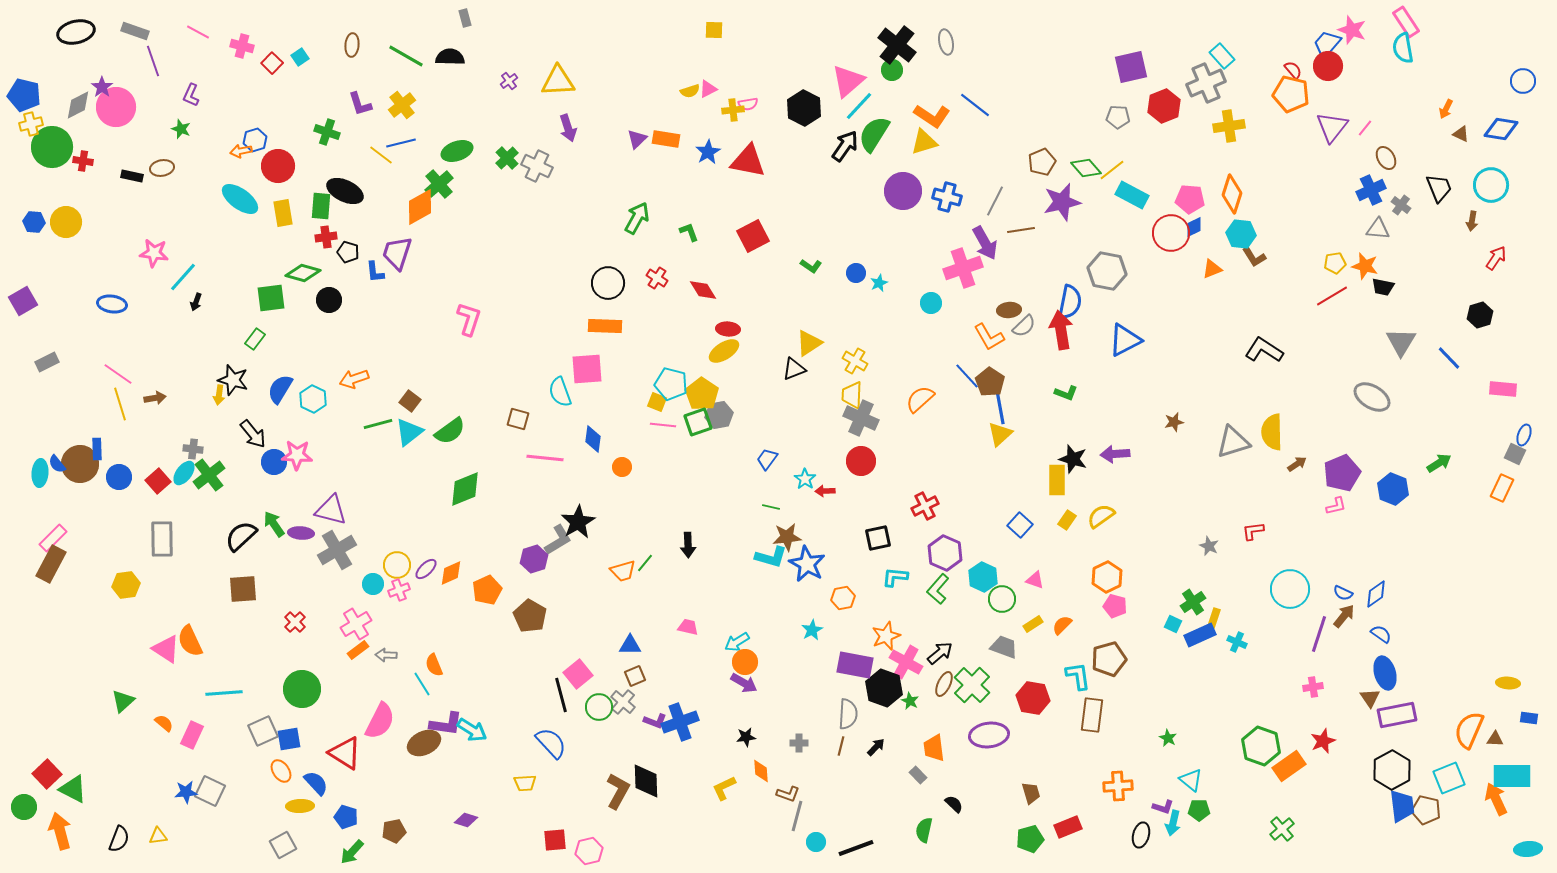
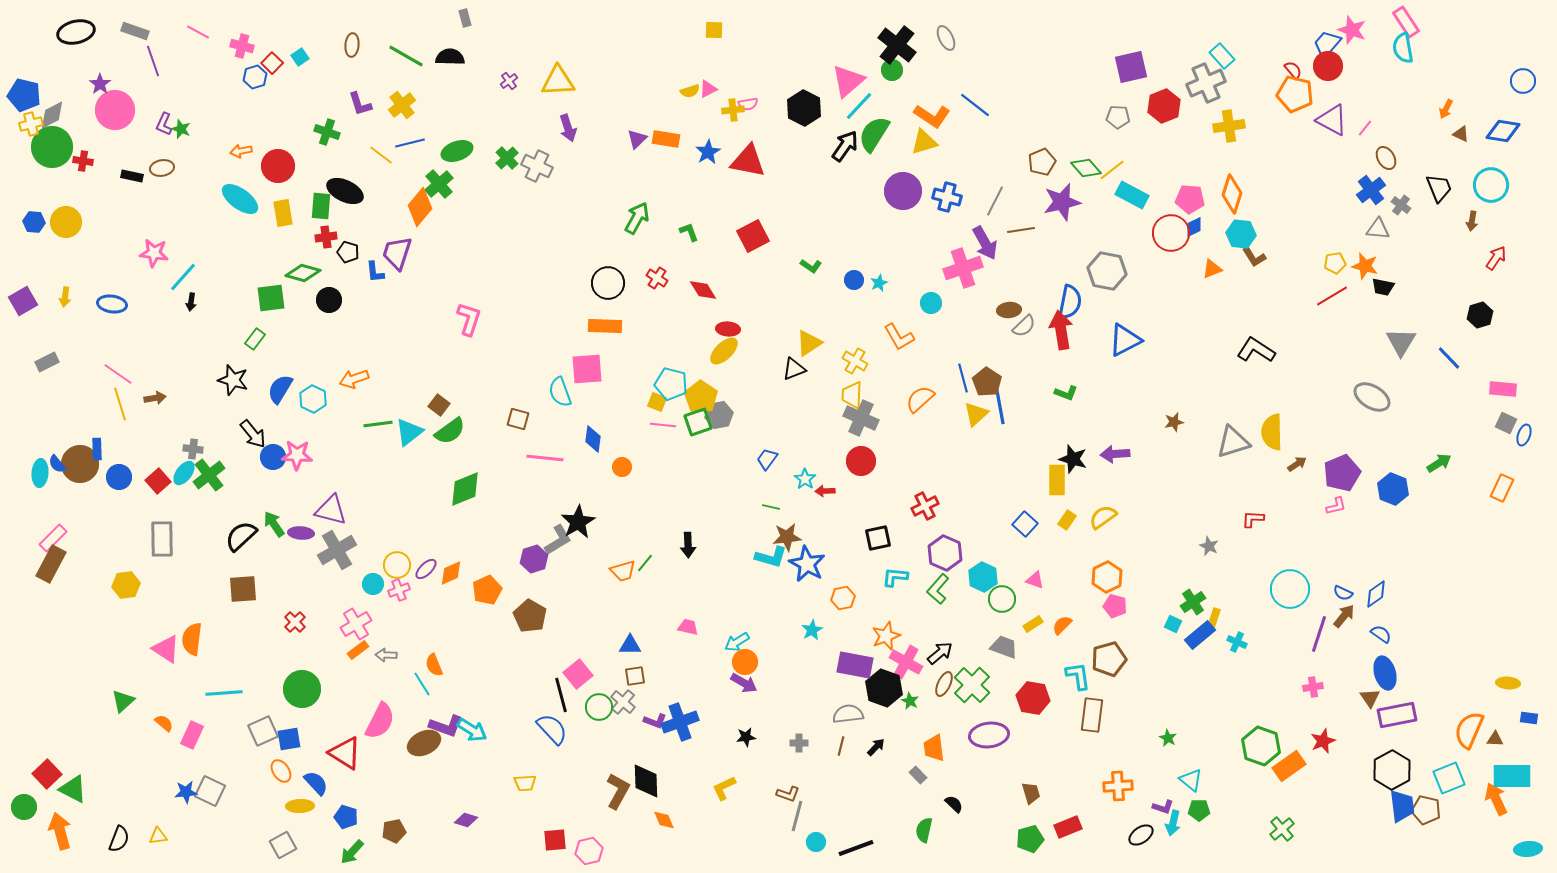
gray ellipse at (946, 42): moved 4 px up; rotated 15 degrees counterclockwise
purple star at (102, 87): moved 2 px left, 3 px up
orange pentagon at (1291, 94): moved 4 px right
purple L-shape at (191, 95): moved 27 px left, 29 px down
gray diamond at (78, 105): moved 26 px left, 10 px down
pink circle at (116, 107): moved 1 px left, 3 px down
purple triangle at (1332, 127): moved 7 px up; rotated 40 degrees counterclockwise
blue diamond at (1501, 129): moved 2 px right, 2 px down
blue hexagon at (255, 140): moved 63 px up
blue line at (401, 143): moved 9 px right
blue cross at (1371, 190): rotated 12 degrees counterclockwise
orange diamond at (420, 207): rotated 21 degrees counterclockwise
blue circle at (856, 273): moved 2 px left, 7 px down
black arrow at (196, 302): moved 5 px left; rotated 12 degrees counterclockwise
orange L-shape at (989, 337): moved 90 px left
black L-shape at (1264, 350): moved 8 px left
yellow ellipse at (724, 351): rotated 12 degrees counterclockwise
blue line at (967, 376): moved 4 px left, 2 px down; rotated 28 degrees clockwise
brown pentagon at (990, 382): moved 3 px left
yellow pentagon at (702, 394): moved 1 px left, 3 px down
yellow arrow at (219, 395): moved 154 px left, 98 px up
brown square at (410, 401): moved 29 px right, 4 px down
green line at (378, 424): rotated 8 degrees clockwise
yellow triangle at (1000, 434): moved 24 px left, 20 px up
gray square at (1515, 454): moved 9 px left, 31 px up
blue circle at (274, 462): moved 1 px left, 5 px up
yellow semicircle at (1101, 516): moved 2 px right, 1 px down
blue square at (1020, 525): moved 5 px right, 1 px up
red L-shape at (1253, 531): moved 12 px up; rotated 10 degrees clockwise
blue rectangle at (1200, 635): rotated 16 degrees counterclockwise
orange semicircle at (190, 641): moved 2 px right, 2 px up; rotated 32 degrees clockwise
brown square at (635, 676): rotated 15 degrees clockwise
gray semicircle at (848, 714): rotated 100 degrees counterclockwise
purple L-shape at (446, 724): moved 2 px down; rotated 12 degrees clockwise
blue semicircle at (551, 743): moved 1 px right, 14 px up
orange diamond at (761, 771): moved 97 px left, 49 px down; rotated 20 degrees counterclockwise
black ellipse at (1141, 835): rotated 40 degrees clockwise
